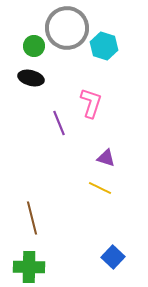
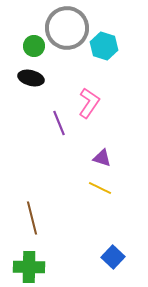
pink L-shape: moved 2 px left; rotated 16 degrees clockwise
purple triangle: moved 4 px left
